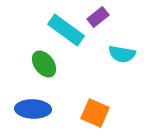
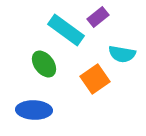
blue ellipse: moved 1 px right, 1 px down
orange square: moved 34 px up; rotated 32 degrees clockwise
